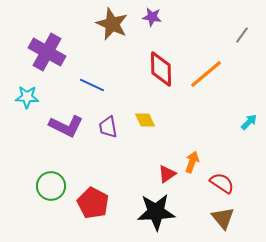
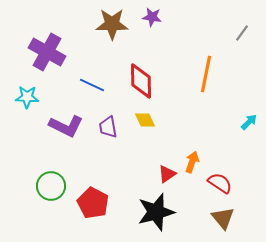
brown star: rotated 24 degrees counterclockwise
gray line: moved 2 px up
red diamond: moved 20 px left, 12 px down
orange line: rotated 39 degrees counterclockwise
red semicircle: moved 2 px left
black star: rotated 12 degrees counterclockwise
